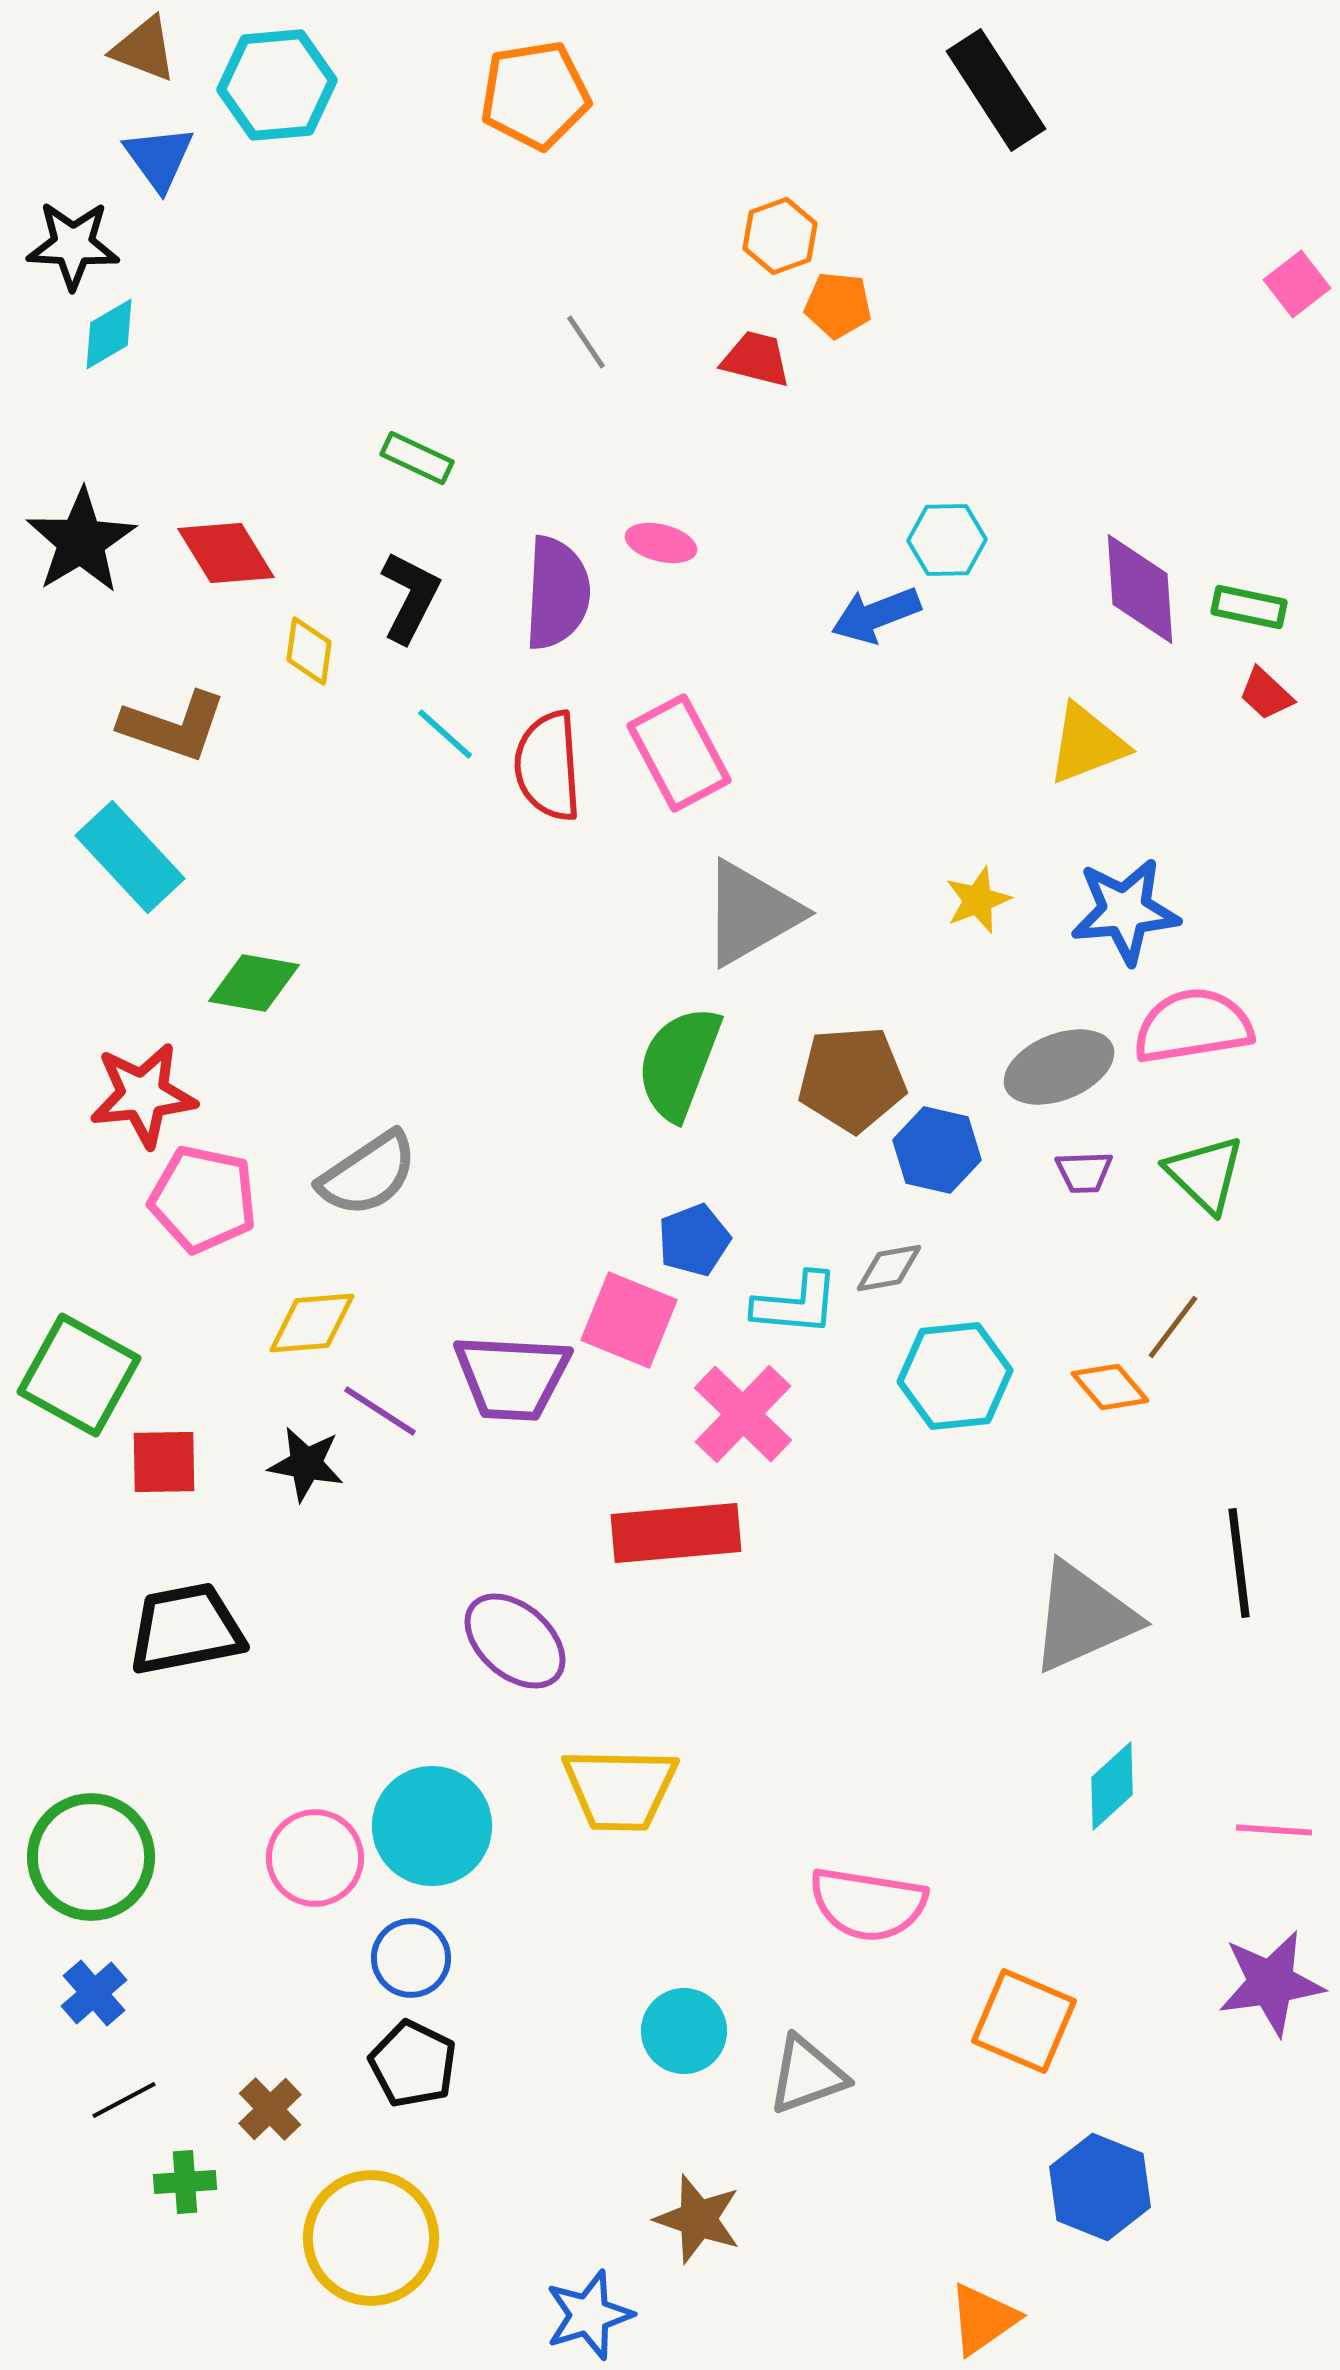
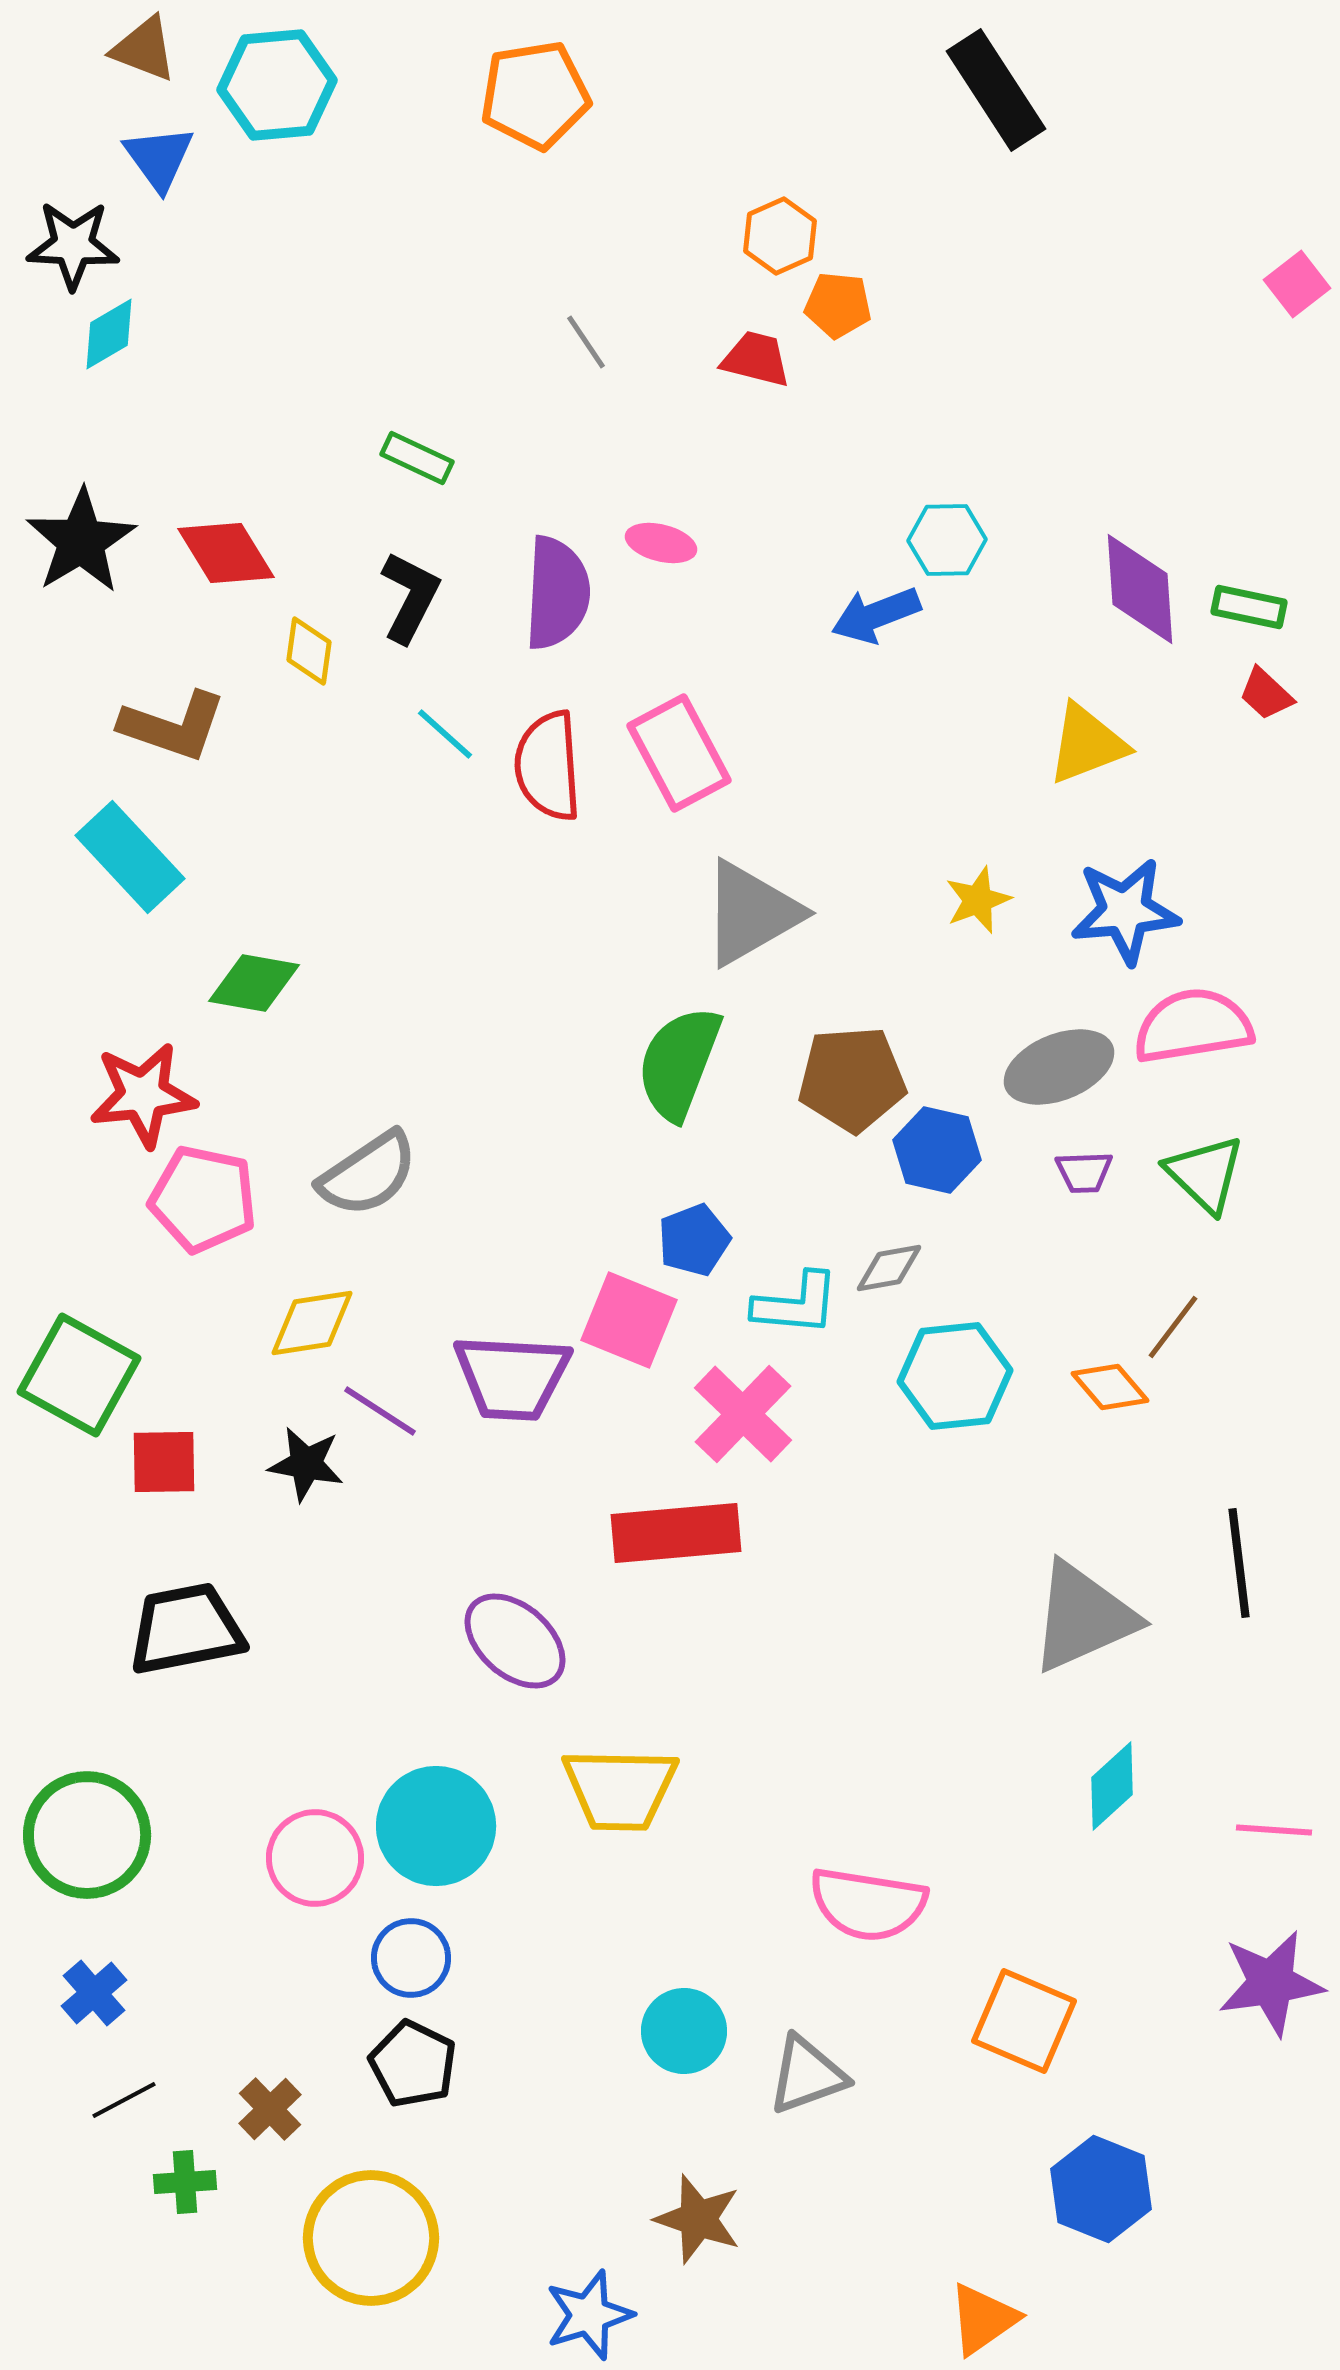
orange hexagon at (780, 236): rotated 4 degrees counterclockwise
yellow diamond at (312, 1323): rotated 4 degrees counterclockwise
cyan circle at (432, 1826): moved 4 px right
green circle at (91, 1857): moved 4 px left, 22 px up
blue hexagon at (1100, 2187): moved 1 px right, 2 px down
